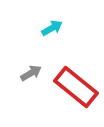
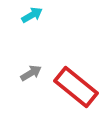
cyan arrow: moved 20 px left, 13 px up
